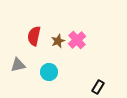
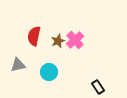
pink cross: moved 2 px left
black rectangle: rotated 64 degrees counterclockwise
